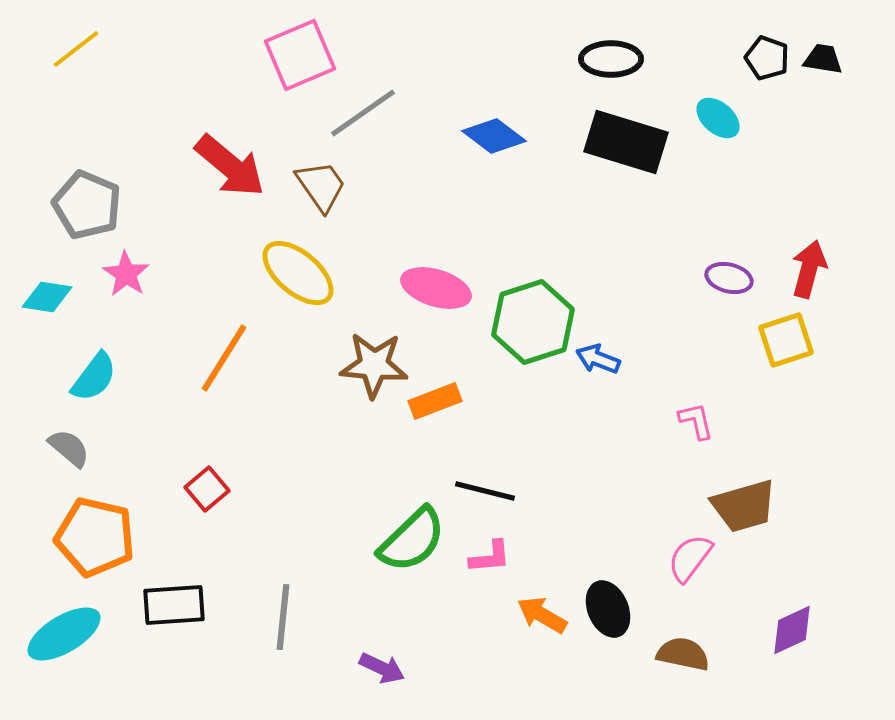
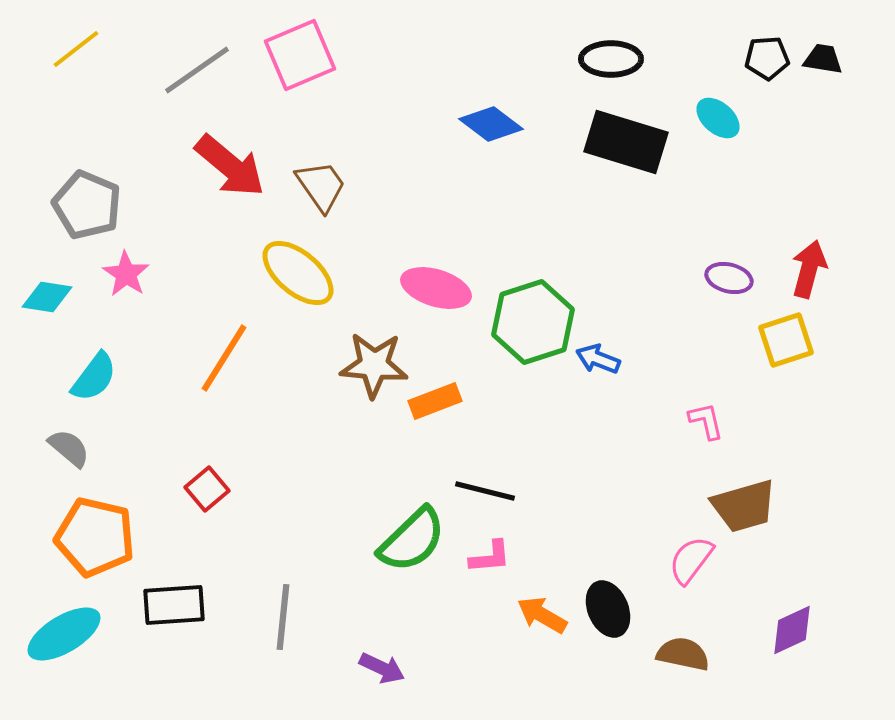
black pentagon at (767, 58): rotated 24 degrees counterclockwise
gray line at (363, 113): moved 166 px left, 43 px up
blue diamond at (494, 136): moved 3 px left, 12 px up
pink L-shape at (696, 421): moved 10 px right
pink semicircle at (690, 558): moved 1 px right, 2 px down
